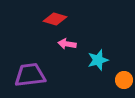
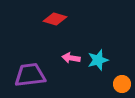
pink arrow: moved 4 px right, 14 px down
orange circle: moved 2 px left, 4 px down
